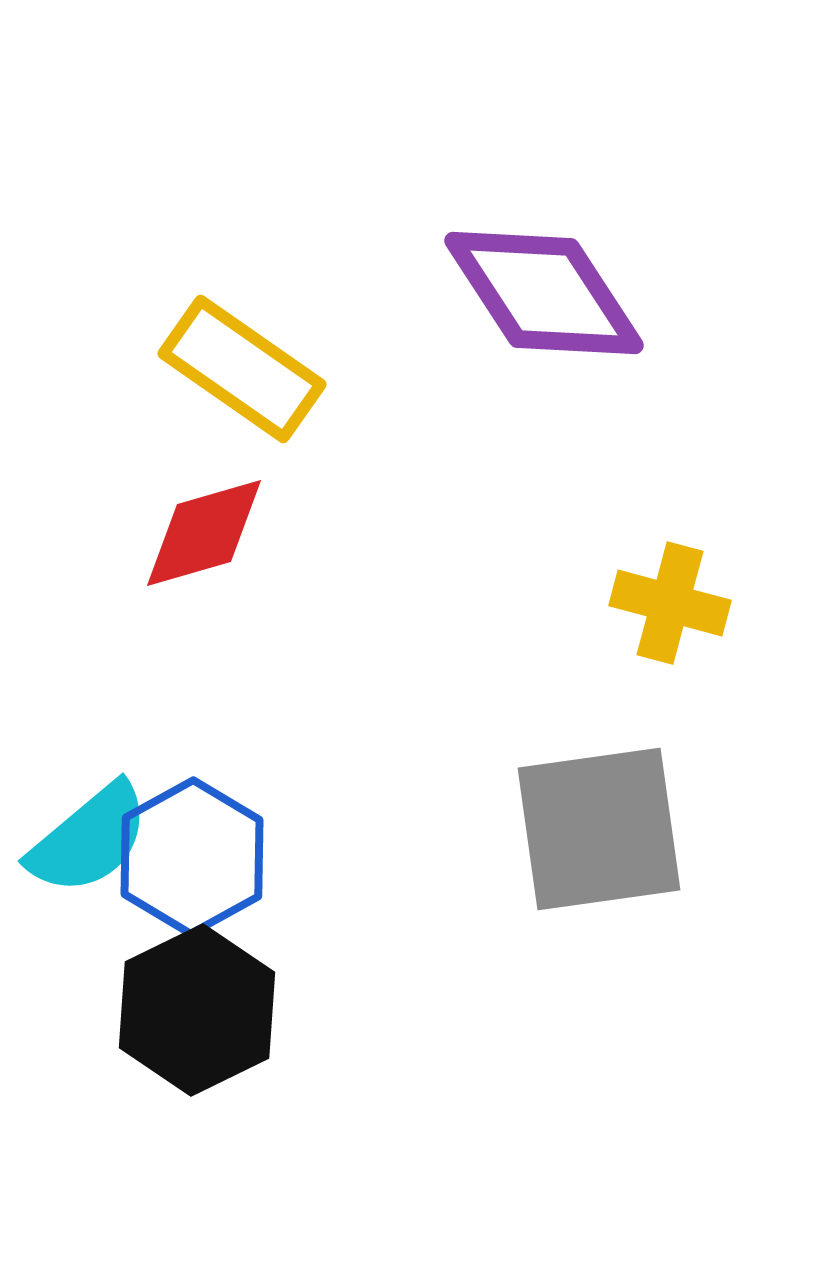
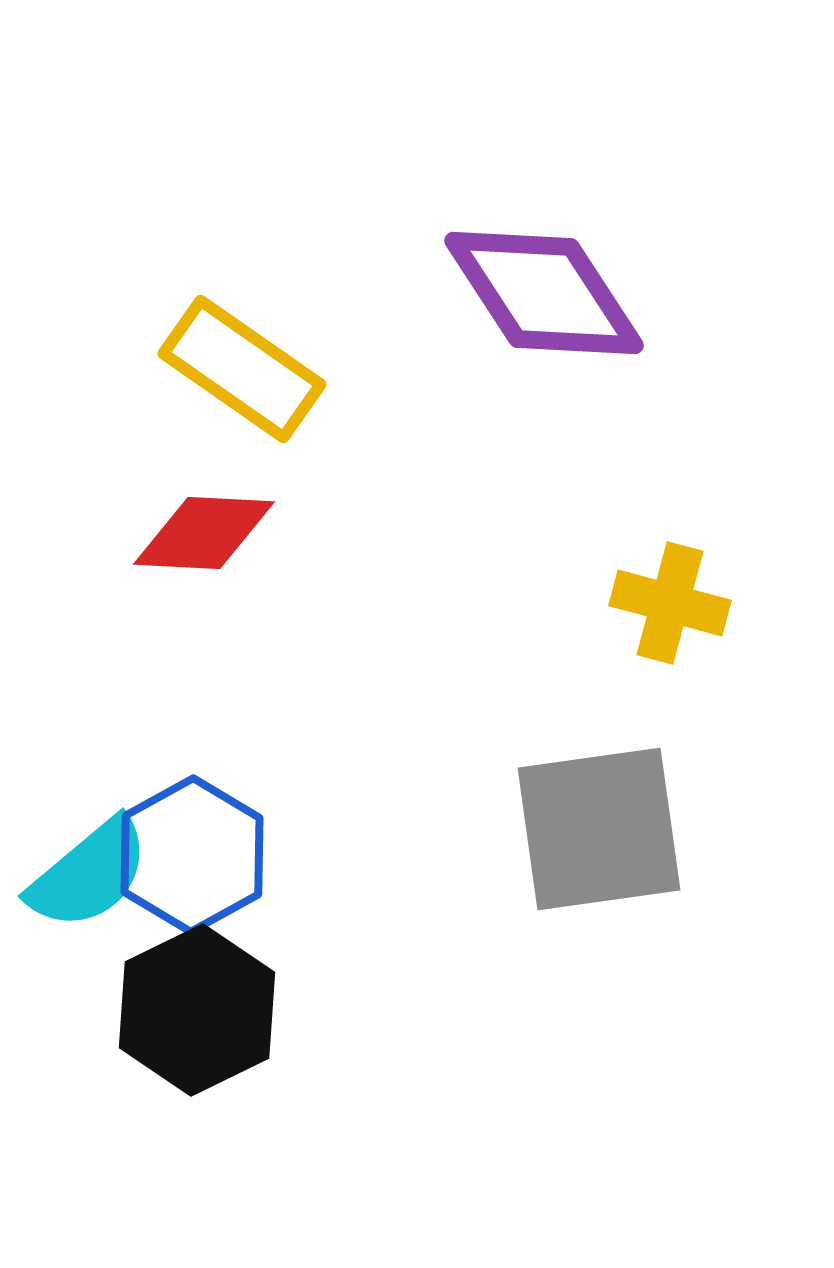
red diamond: rotated 19 degrees clockwise
cyan semicircle: moved 35 px down
blue hexagon: moved 2 px up
